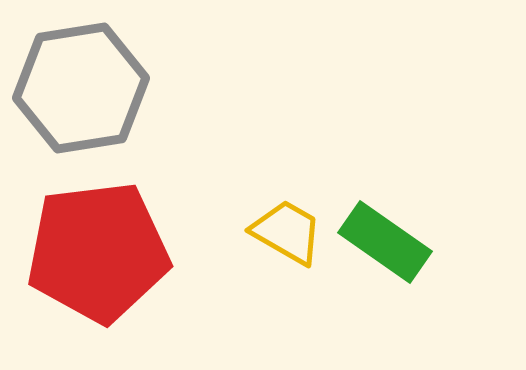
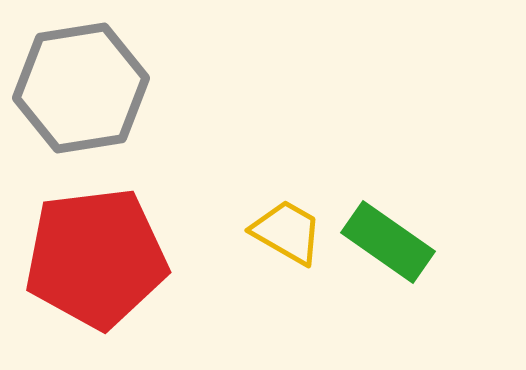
green rectangle: moved 3 px right
red pentagon: moved 2 px left, 6 px down
